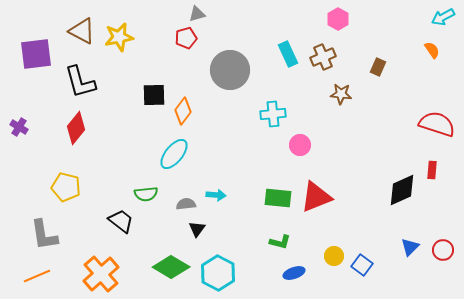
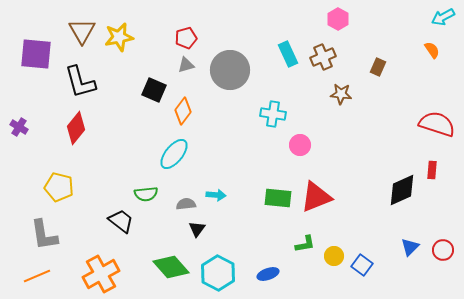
gray triangle at (197, 14): moved 11 px left, 51 px down
brown triangle at (82, 31): rotated 32 degrees clockwise
purple square at (36, 54): rotated 12 degrees clockwise
black square at (154, 95): moved 5 px up; rotated 25 degrees clockwise
cyan cross at (273, 114): rotated 15 degrees clockwise
yellow pentagon at (66, 187): moved 7 px left
green L-shape at (280, 242): moved 25 px right, 2 px down; rotated 25 degrees counterclockwise
green diamond at (171, 267): rotated 18 degrees clockwise
blue ellipse at (294, 273): moved 26 px left, 1 px down
orange cross at (101, 274): rotated 12 degrees clockwise
